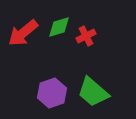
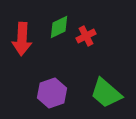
green diamond: rotated 10 degrees counterclockwise
red arrow: moved 1 px left, 6 px down; rotated 48 degrees counterclockwise
green trapezoid: moved 13 px right, 1 px down
